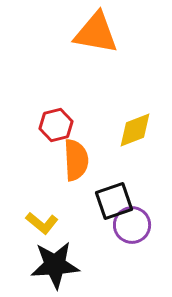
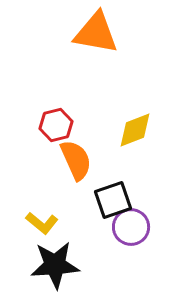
orange semicircle: rotated 21 degrees counterclockwise
black square: moved 1 px left, 1 px up
purple circle: moved 1 px left, 2 px down
